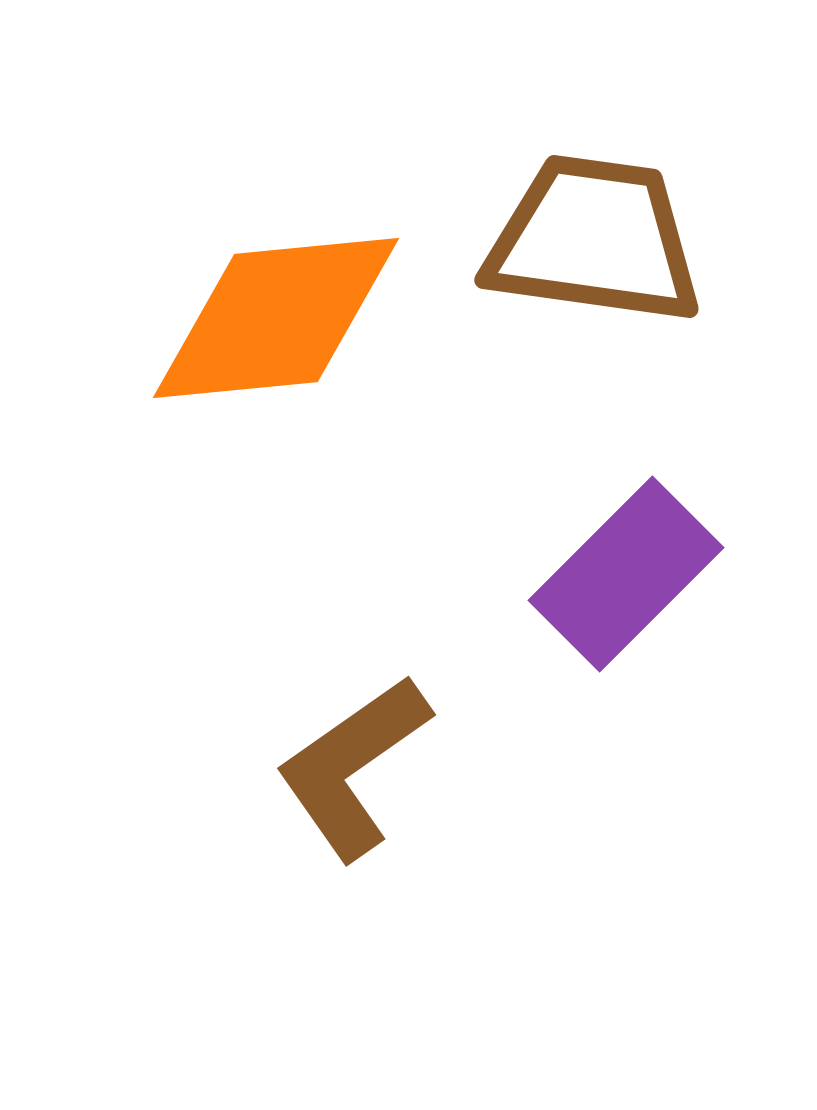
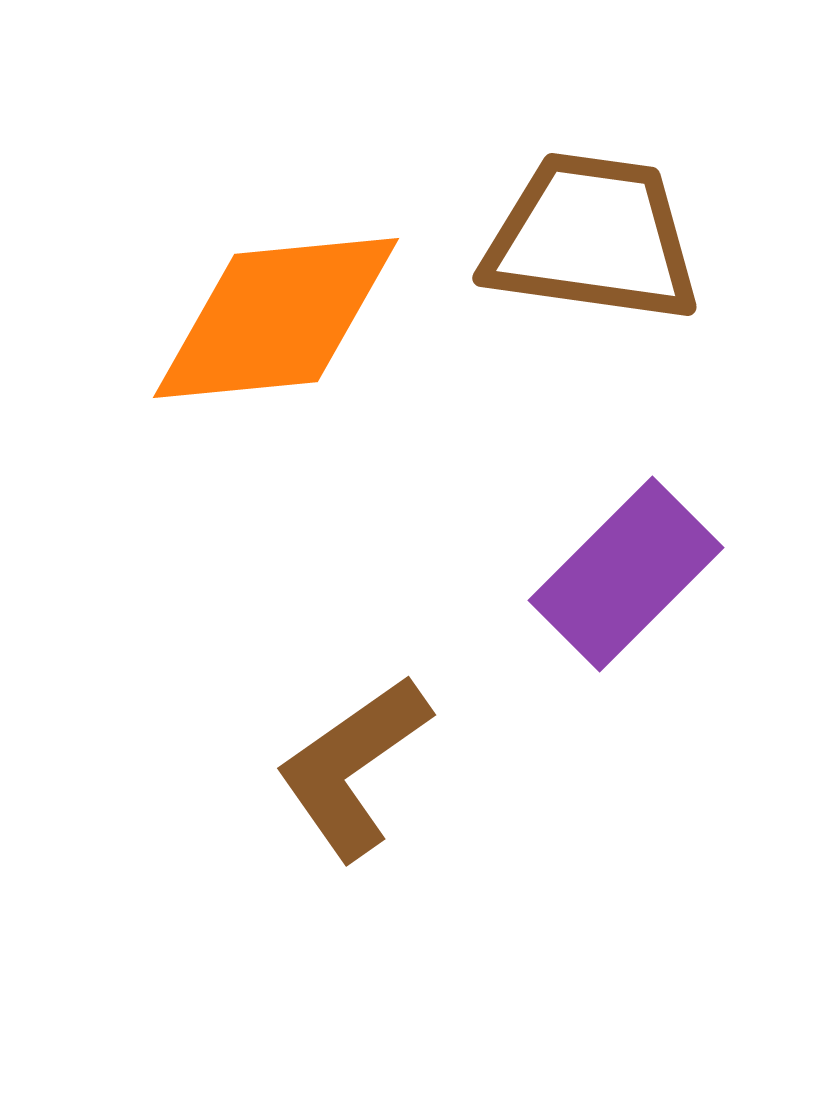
brown trapezoid: moved 2 px left, 2 px up
